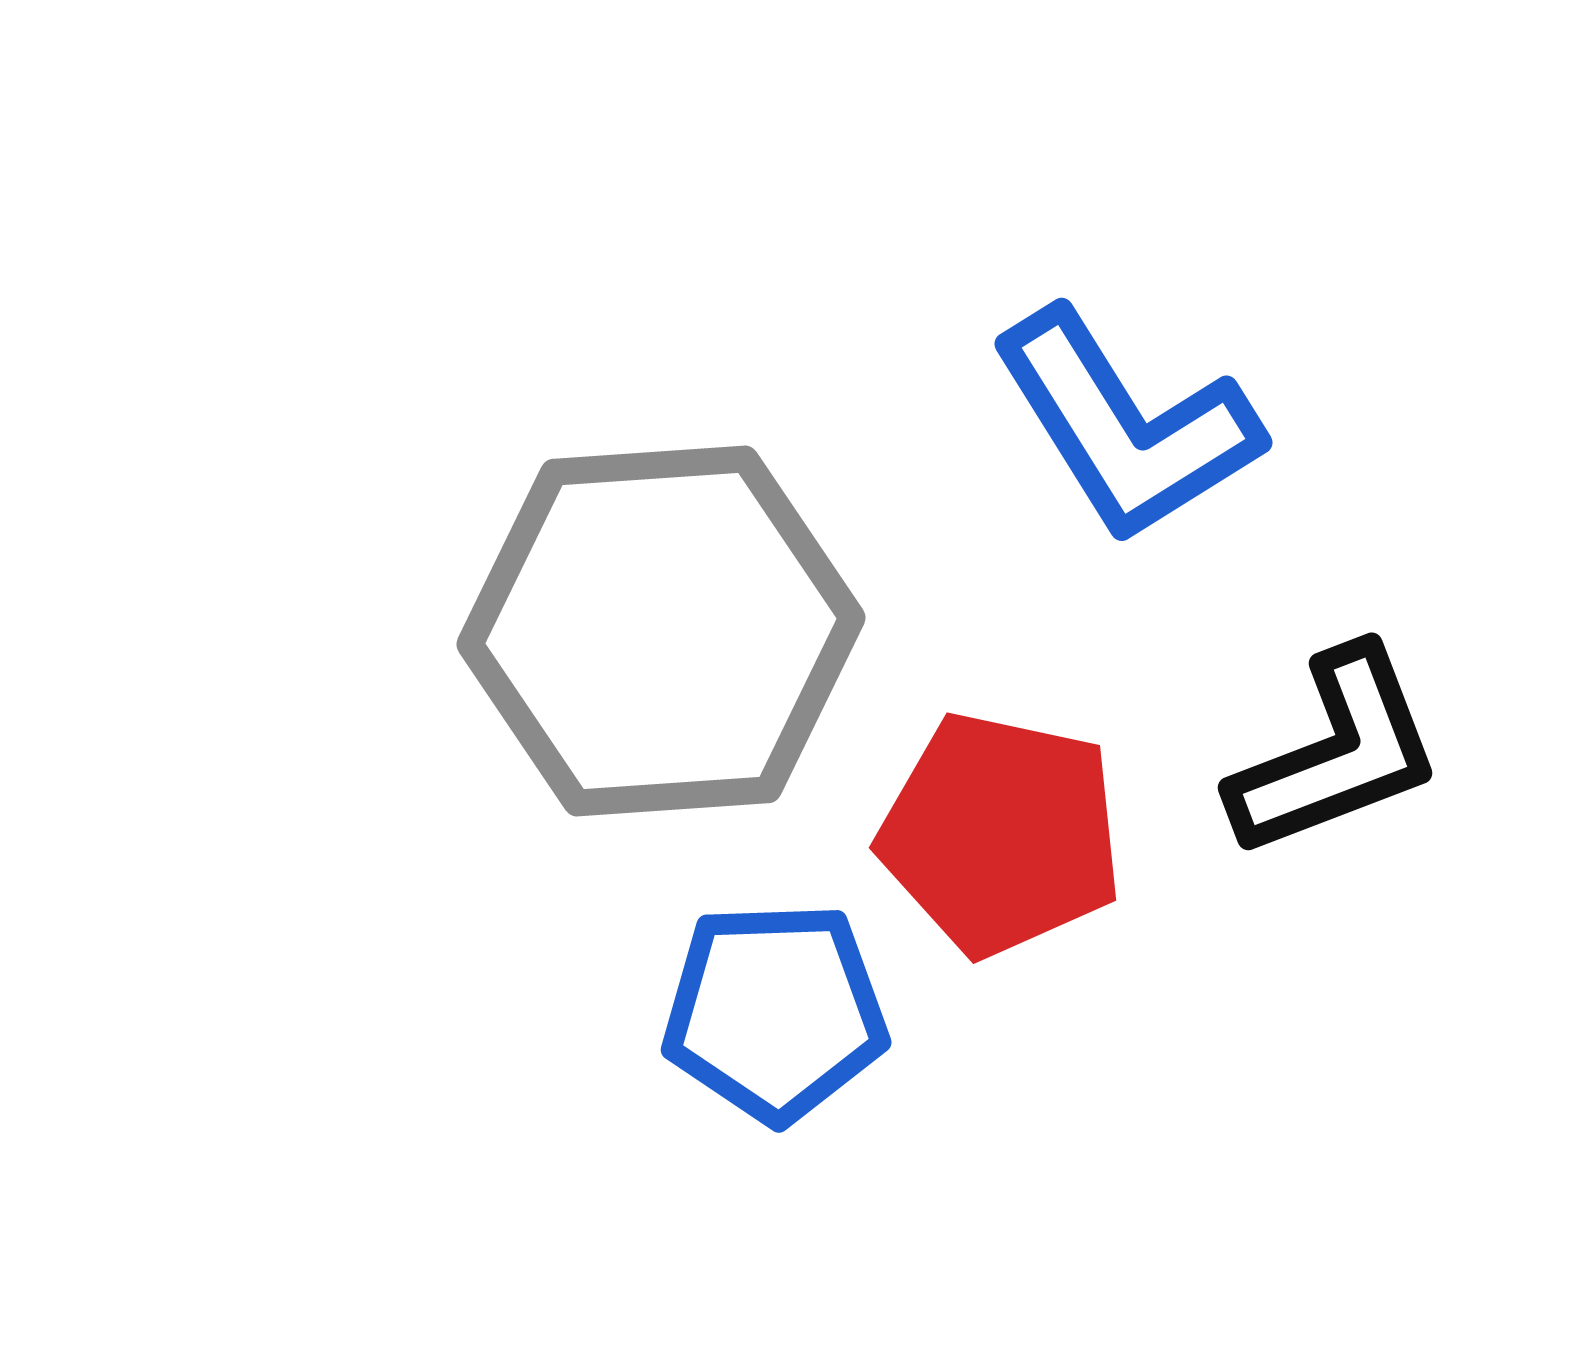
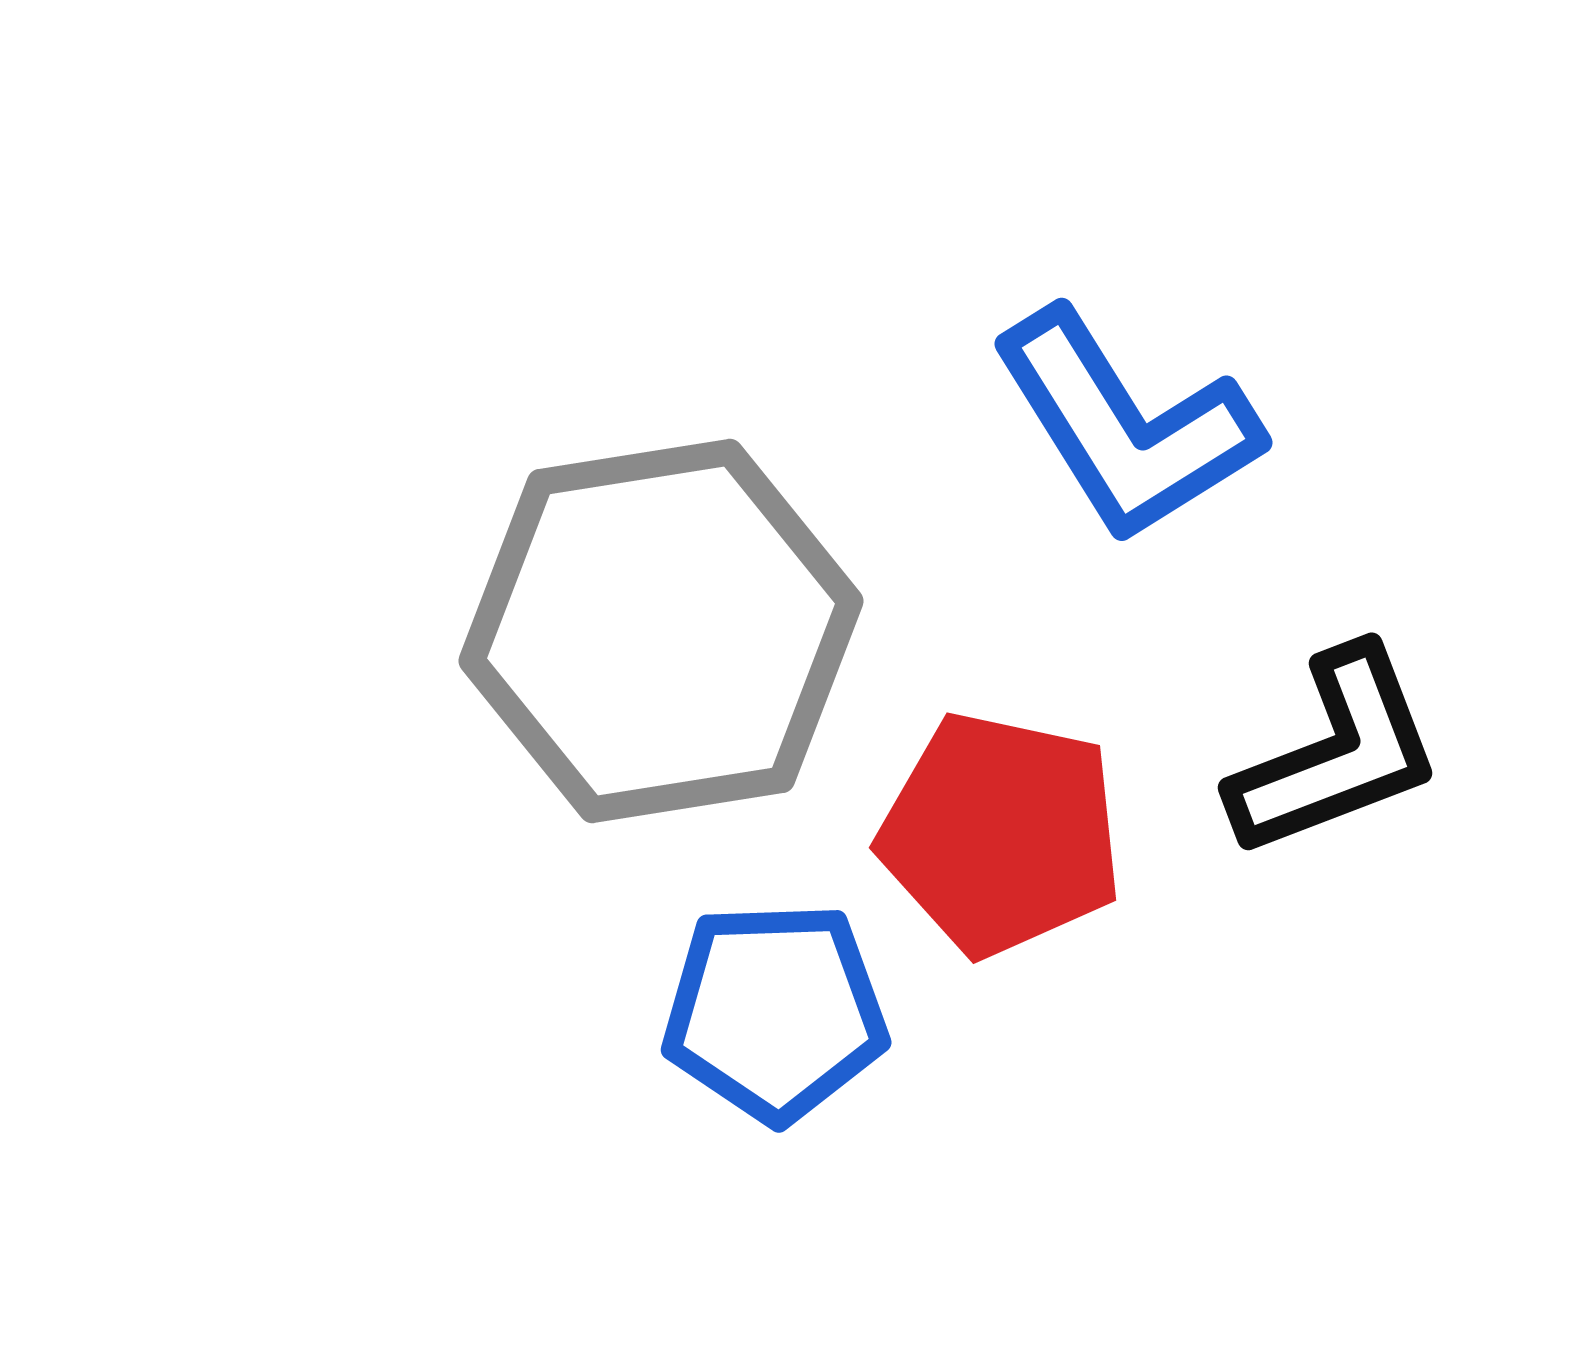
gray hexagon: rotated 5 degrees counterclockwise
